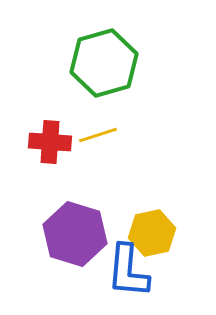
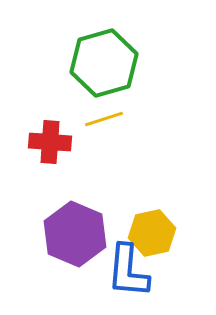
yellow line: moved 6 px right, 16 px up
purple hexagon: rotated 6 degrees clockwise
